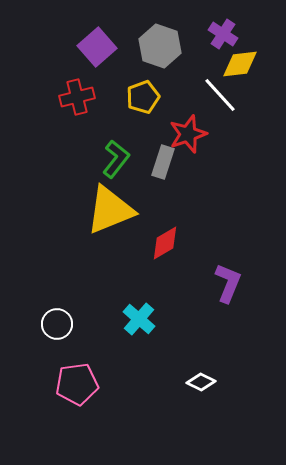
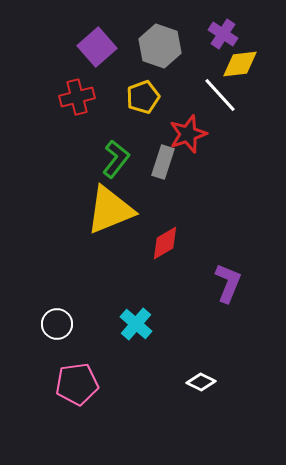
cyan cross: moved 3 px left, 5 px down
